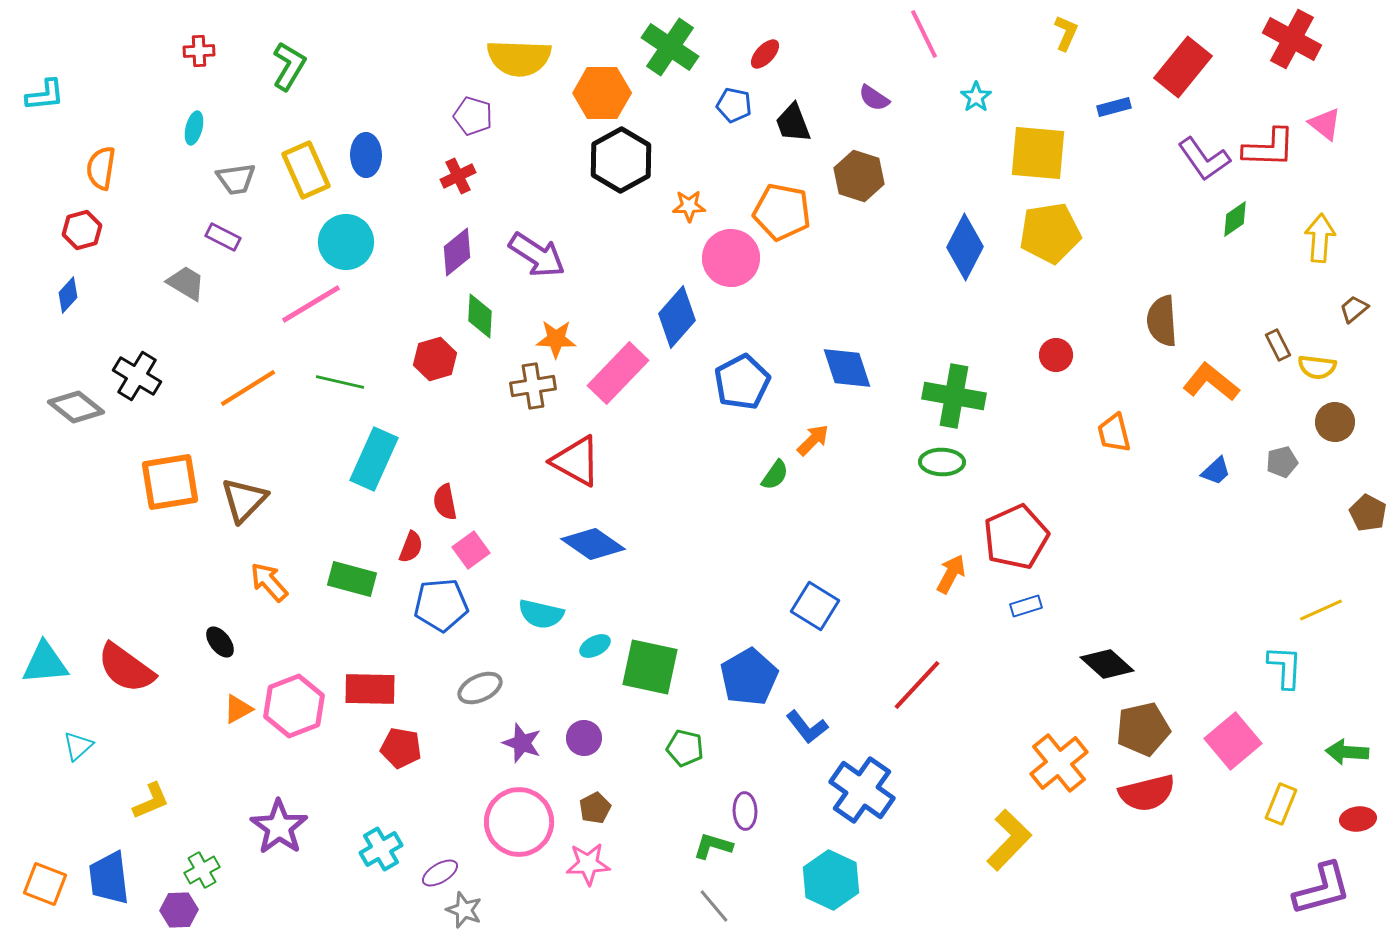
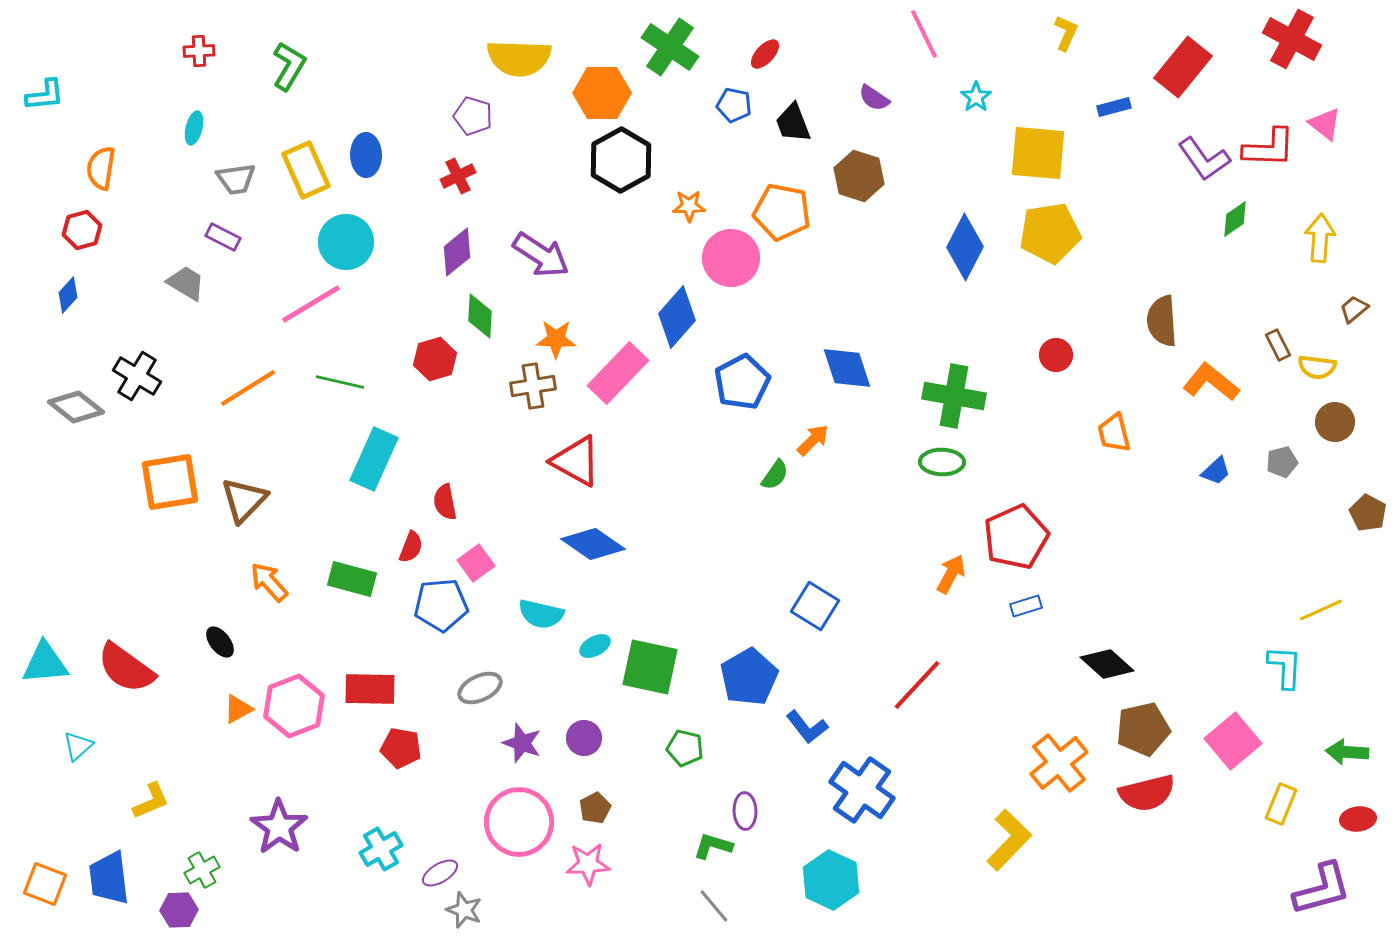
purple arrow at (537, 255): moved 4 px right
pink square at (471, 550): moved 5 px right, 13 px down
